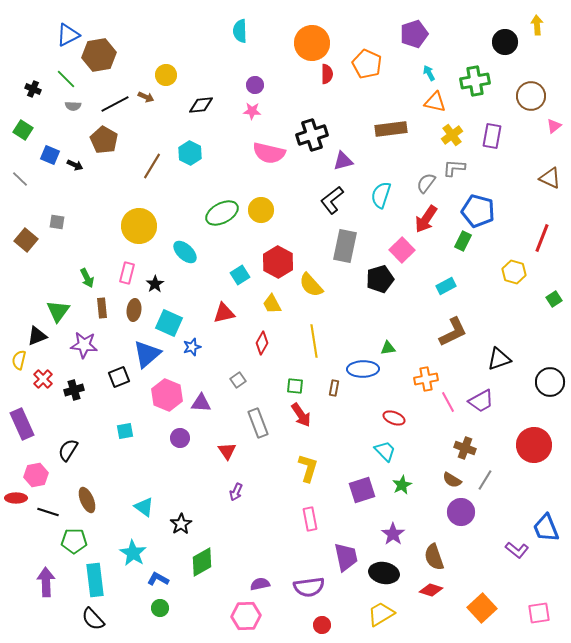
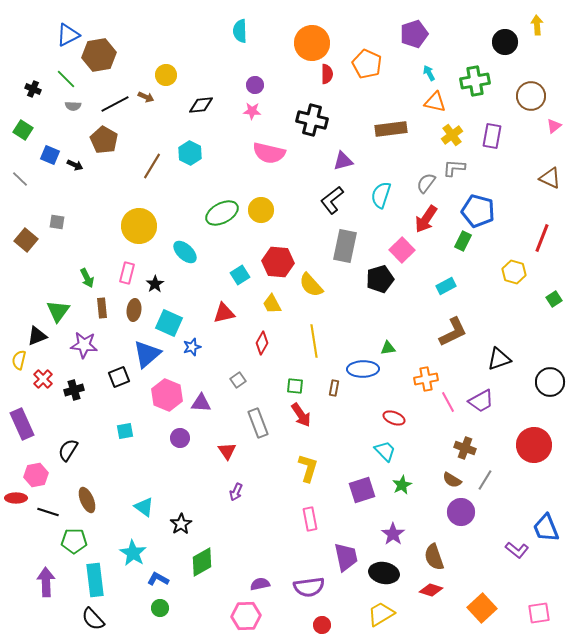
black cross at (312, 135): moved 15 px up; rotated 32 degrees clockwise
red hexagon at (278, 262): rotated 24 degrees counterclockwise
